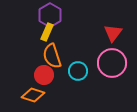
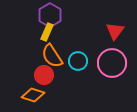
red triangle: moved 2 px right, 2 px up
orange semicircle: rotated 15 degrees counterclockwise
cyan circle: moved 10 px up
